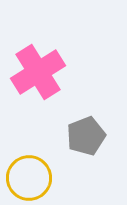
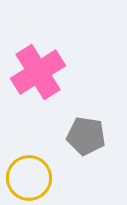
gray pentagon: rotated 30 degrees clockwise
